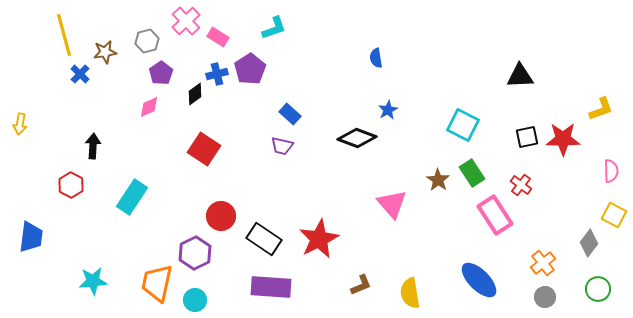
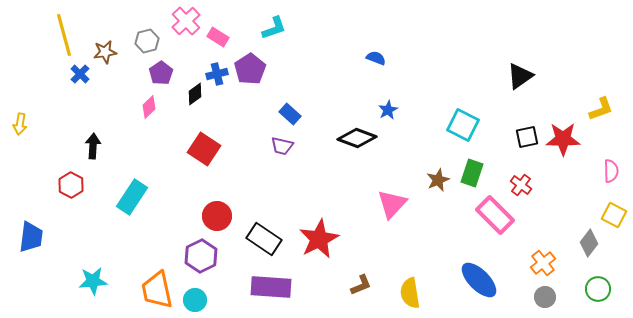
blue semicircle at (376, 58): rotated 120 degrees clockwise
black triangle at (520, 76): rotated 32 degrees counterclockwise
pink diamond at (149, 107): rotated 20 degrees counterclockwise
green rectangle at (472, 173): rotated 52 degrees clockwise
brown star at (438, 180): rotated 15 degrees clockwise
pink triangle at (392, 204): rotated 24 degrees clockwise
pink rectangle at (495, 215): rotated 12 degrees counterclockwise
red circle at (221, 216): moved 4 px left
purple hexagon at (195, 253): moved 6 px right, 3 px down
orange trapezoid at (157, 283): moved 7 px down; rotated 24 degrees counterclockwise
